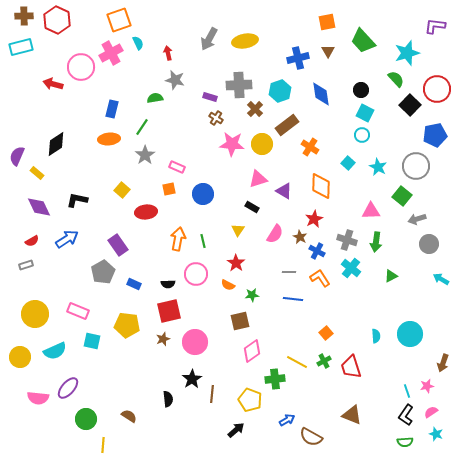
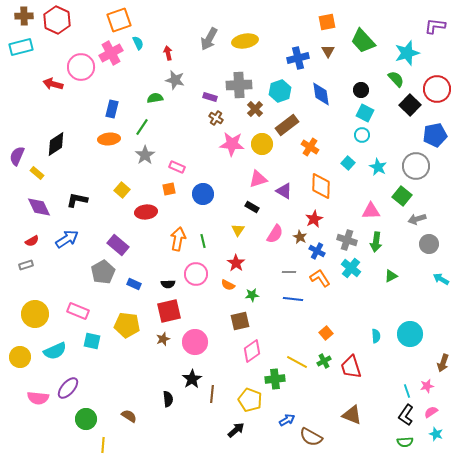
purple rectangle at (118, 245): rotated 15 degrees counterclockwise
